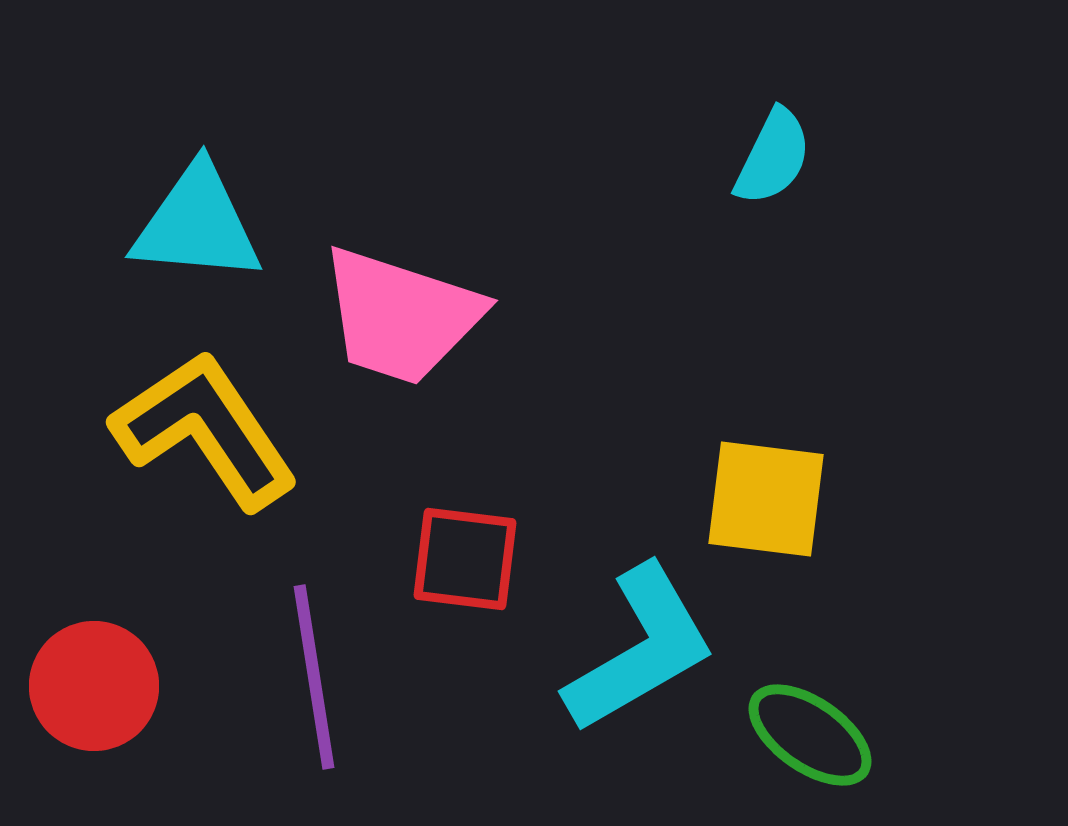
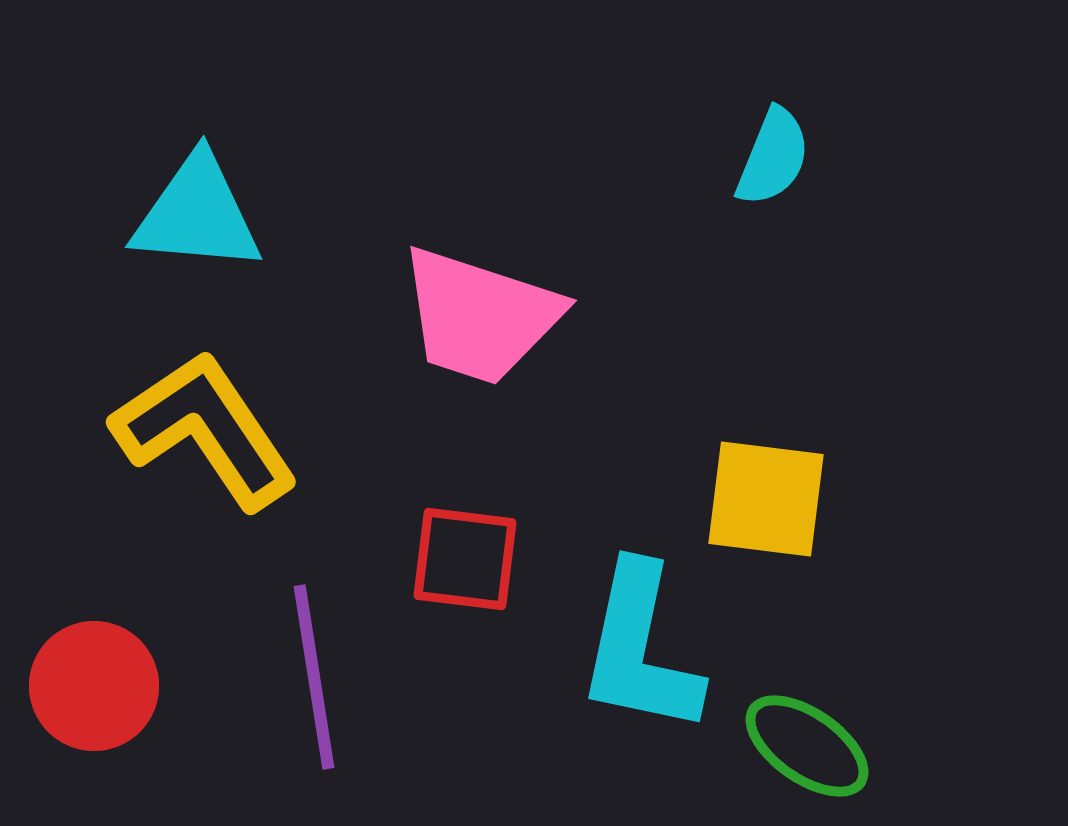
cyan semicircle: rotated 4 degrees counterclockwise
cyan triangle: moved 10 px up
pink trapezoid: moved 79 px right
cyan L-shape: rotated 132 degrees clockwise
green ellipse: moved 3 px left, 11 px down
